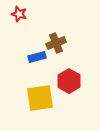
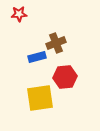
red star: rotated 21 degrees counterclockwise
red hexagon: moved 4 px left, 4 px up; rotated 25 degrees clockwise
